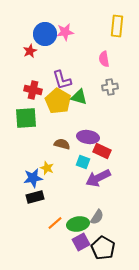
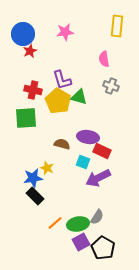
blue circle: moved 22 px left
gray cross: moved 1 px right, 1 px up; rotated 28 degrees clockwise
black rectangle: moved 1 px up; rotated 60 degrees clockwise
